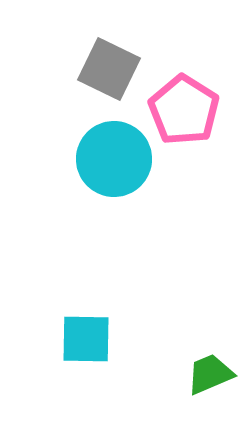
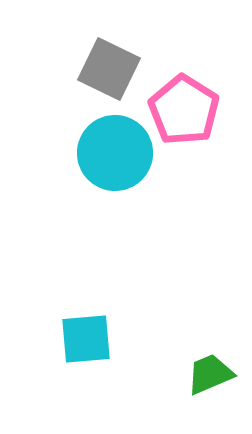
cyan circle: moved 1 px right, 6 px up
cyan square: rotated 6 degrees counterclockwise
